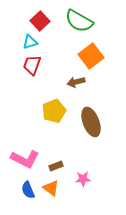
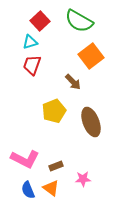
brown arrow: moved 3 px left; rotated 120 degrees counterclockwise
